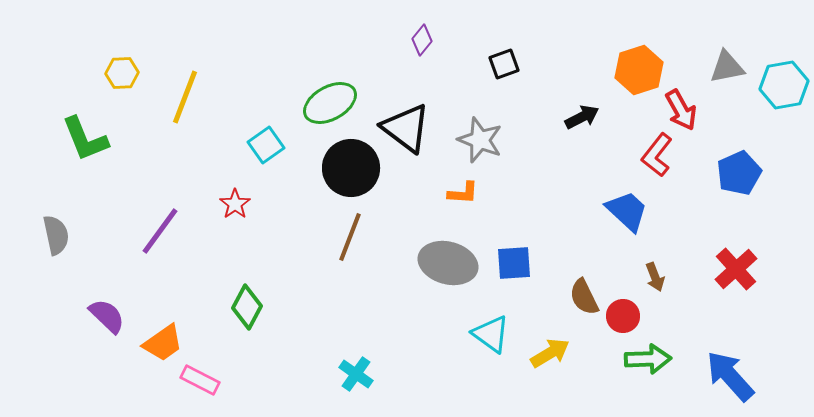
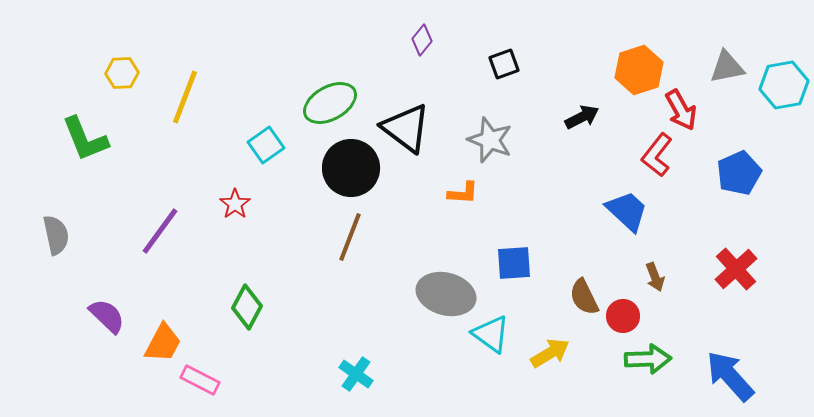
gray star: moved 10 px right
gray ellipse: moved 2 px left, 31 px down
orange trapezoid: rotated 27 degrees counterclockwise
